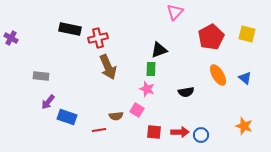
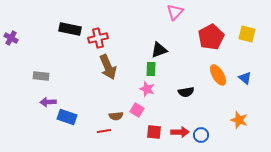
purple arrow: rotated 49 degrees clockwise
orange star: moved 5 px left, 6 px up
red line: moved 5 px right, 1 px down
